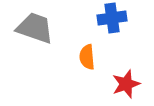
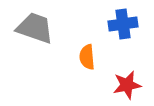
blue cross: moved 11 px right, 6 px down
red star: moved 1 px right, 1 px down; rotated 8 degrees clockwise
